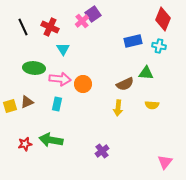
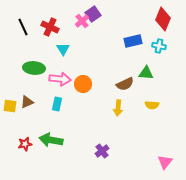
yellow square: rotated 24 degrees clockwise
